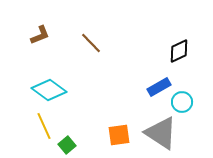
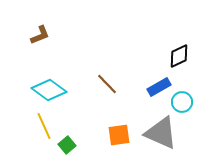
brown line: moved 16 px right, 41 px down
black diamond: moved 5 px down
gray triangle: rotated 9 degrees counterclockwise
